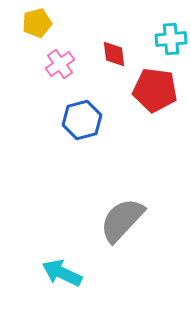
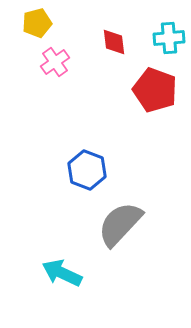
cyan cross: moved 2 px left, 1 px up
red diamond: moved 12 px up
pink cross: moved 5 px left, 2 px up
red pentagon: rotated 12 degrees clockwise
blue hexagon: moved 5 px right, 50 px down; rotated 24 degrees counterclockwise
gray semicircle: moved 2 px left, 4 px down
